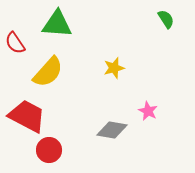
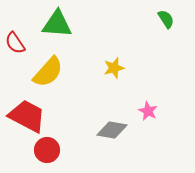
red circle: moved 2 px left
